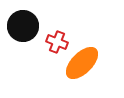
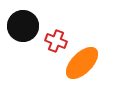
red cross: moved 1 px left, 1 px up
